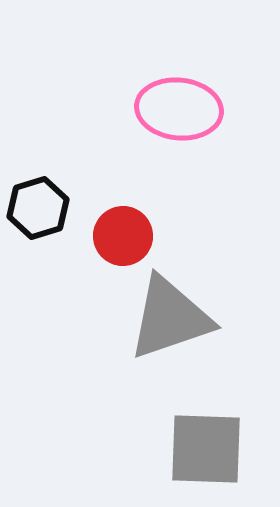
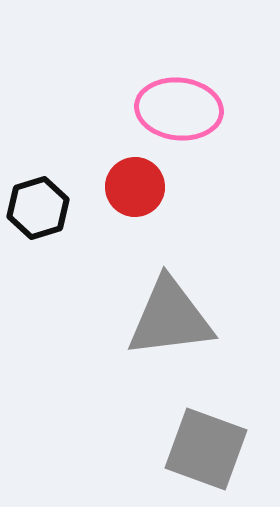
red circle: moved 12 px right, 49 px up
gray triangle: rotated 12 degrees clockwise
gray square: rotated 18 degrees clockwise
